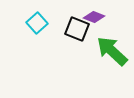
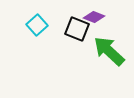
cyan square: moved 2 px down
green arrow: moved 3 px left
